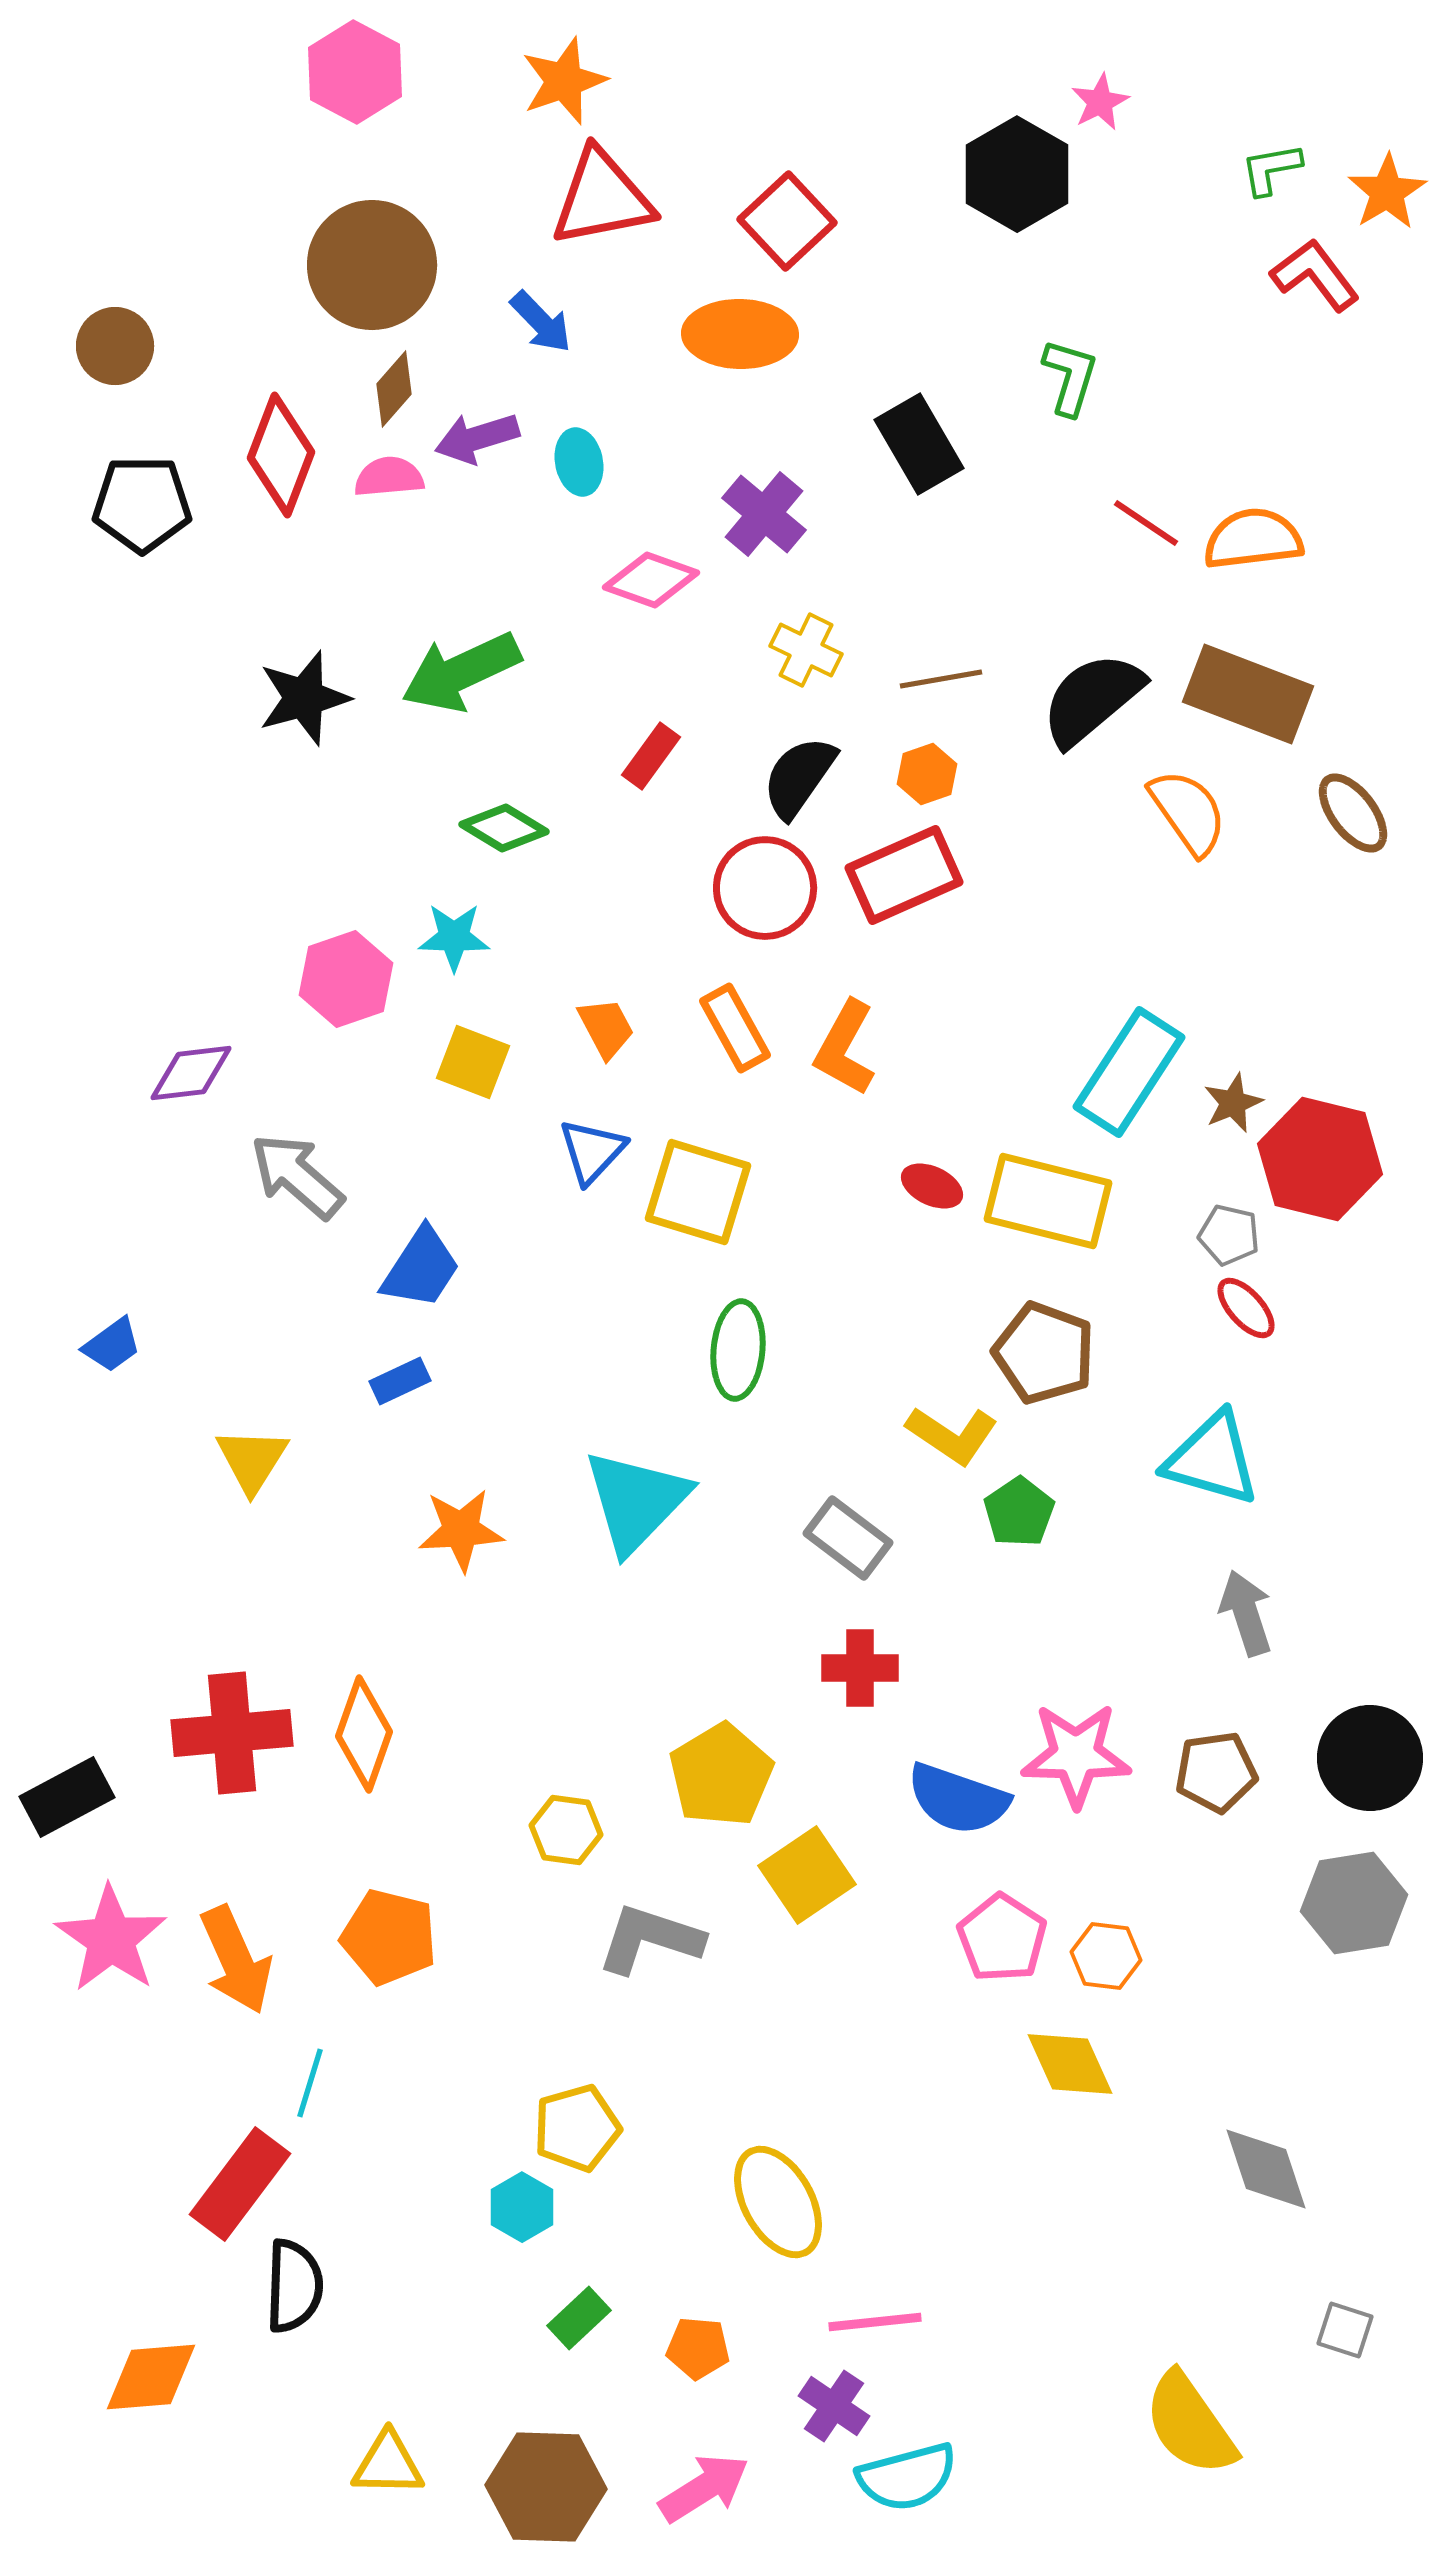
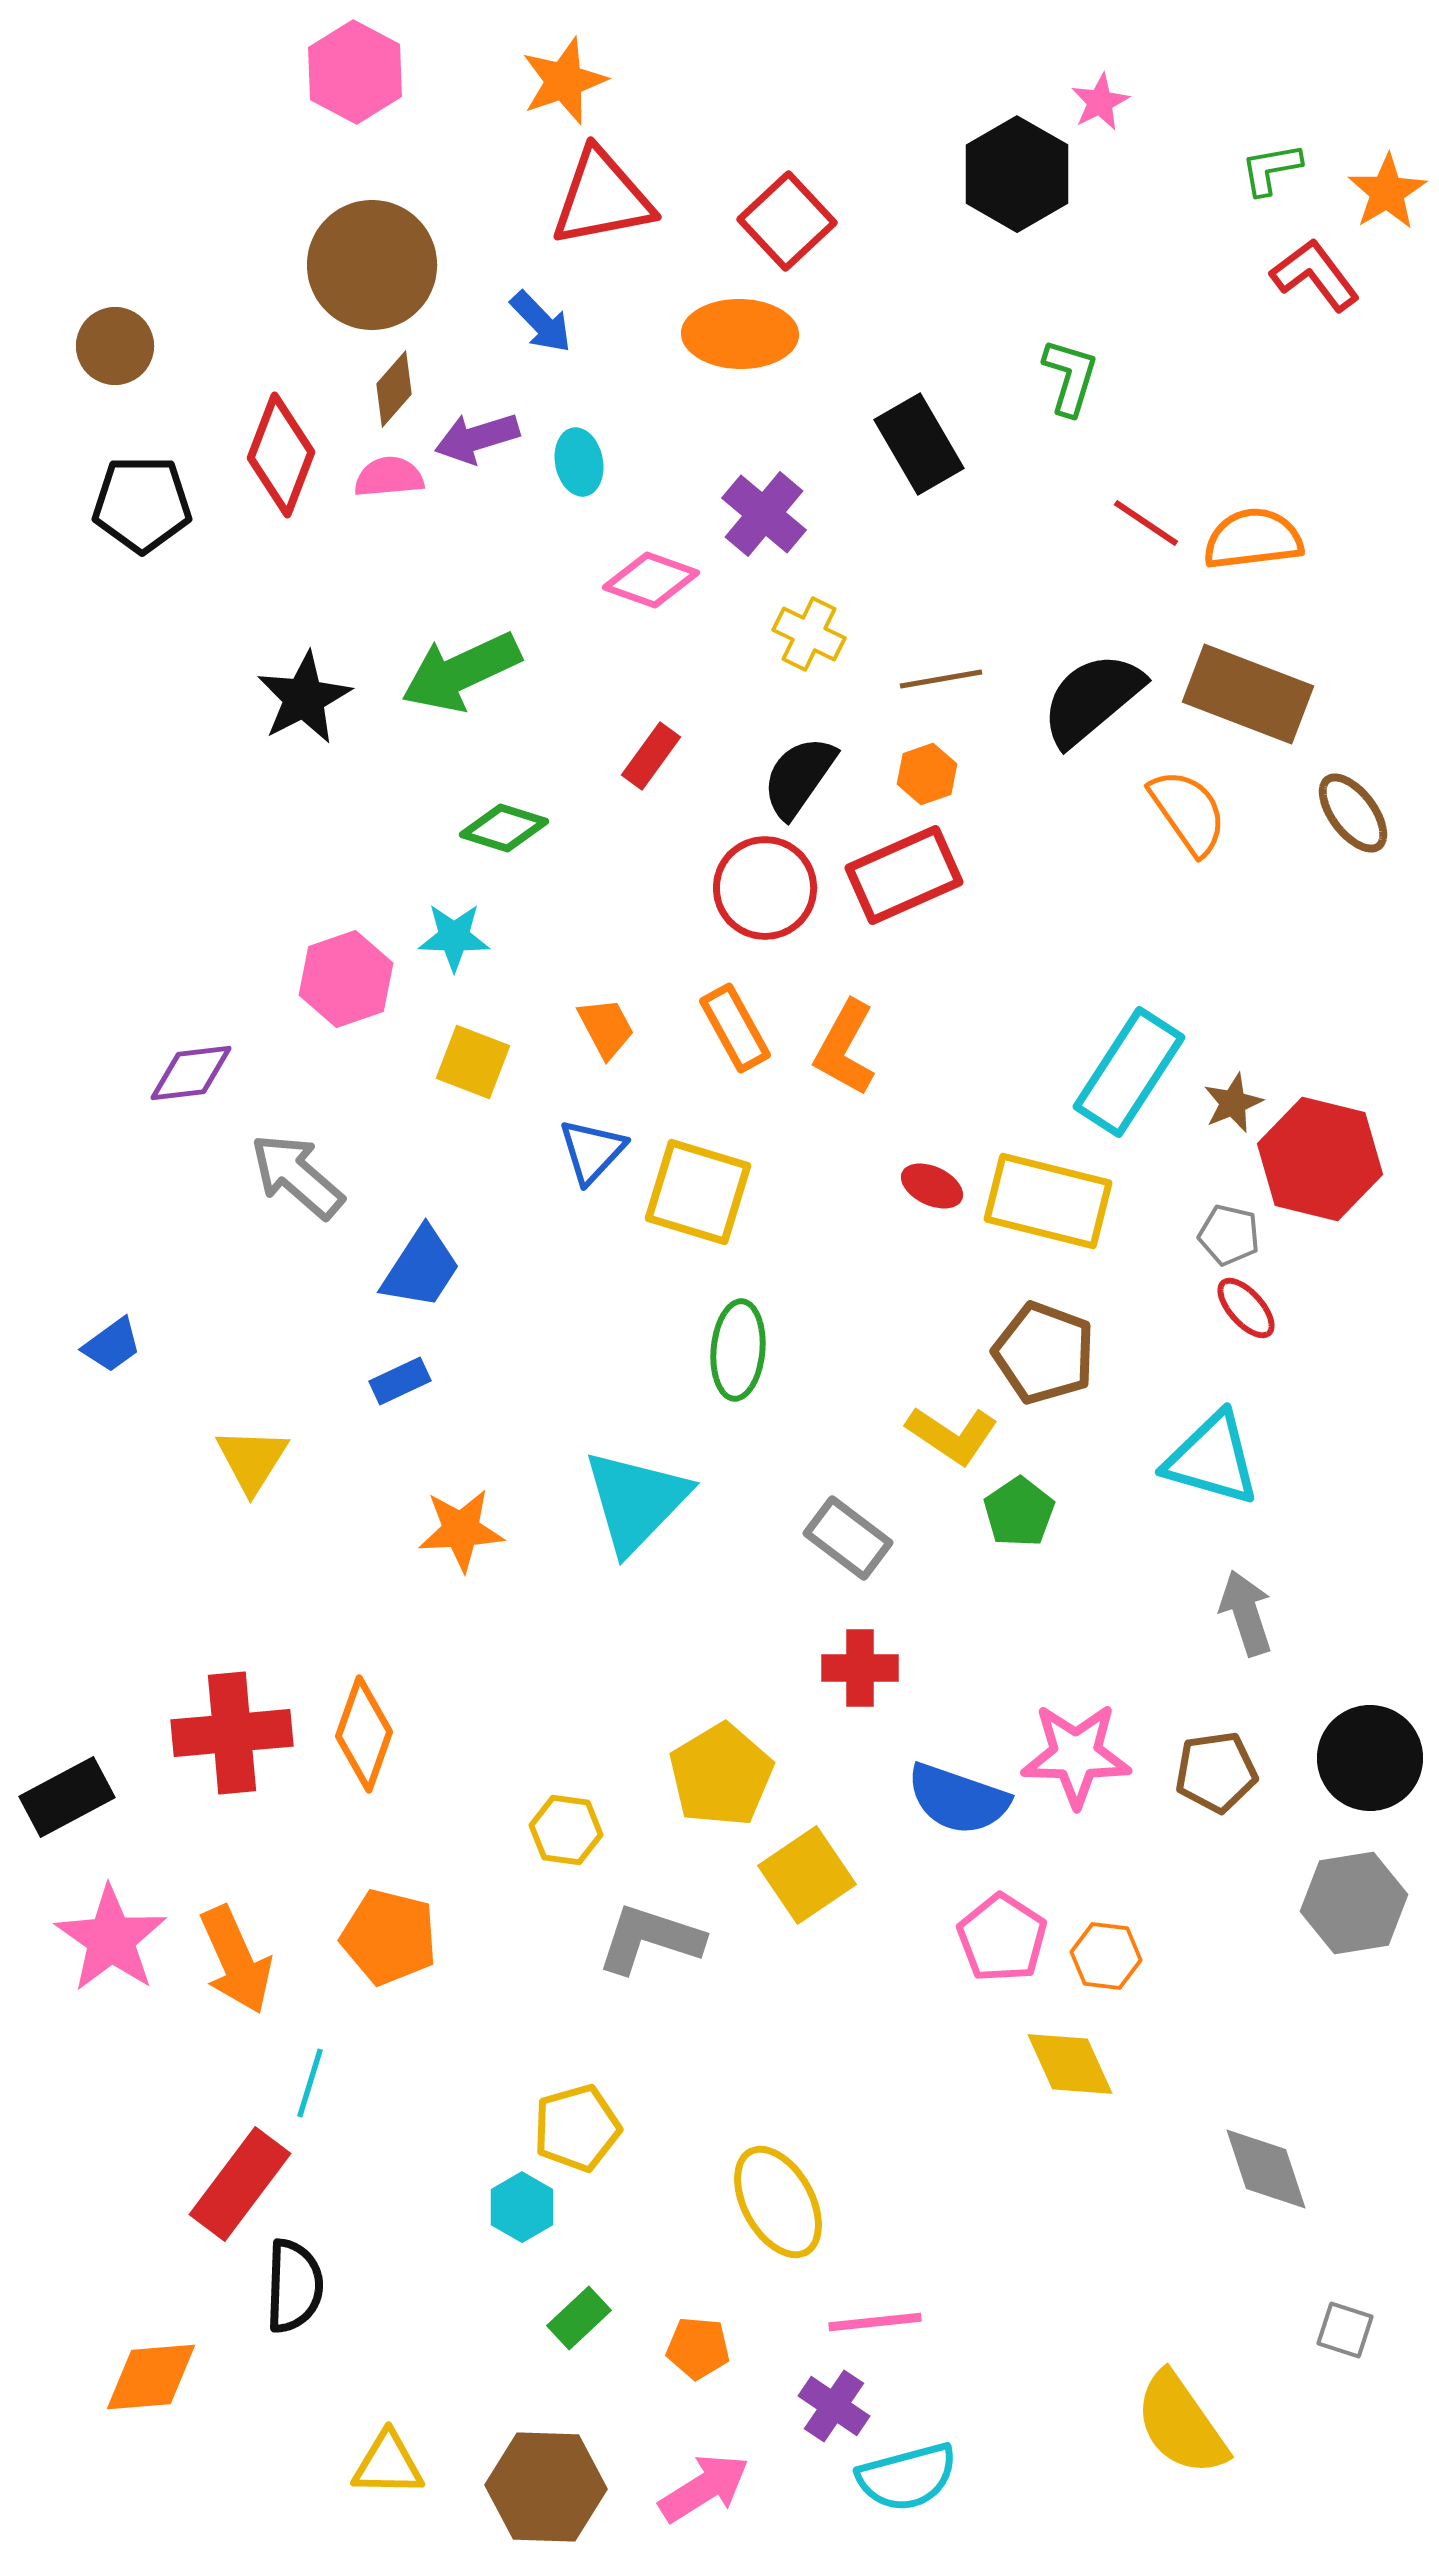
yellow cross at (806, 650): moved 3 px right, 16 px up
black star at (304, 698): rotated 12 degrees counterclockwise
green diamond at (504, 828): rotated 14 degrees counterclockwise
yellow semicircle at (1190, 2424): moved 9 px left
